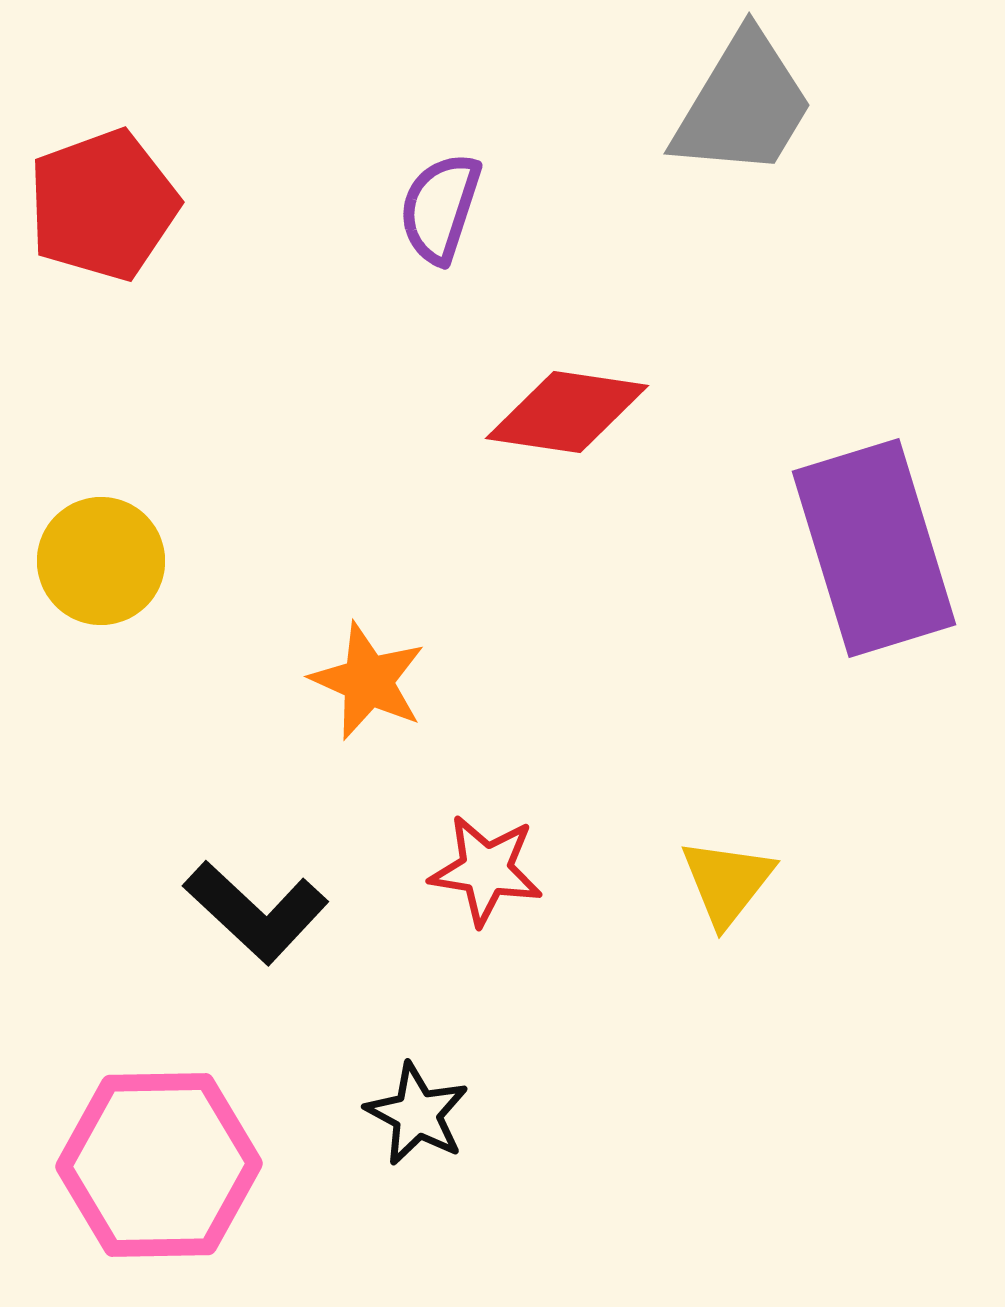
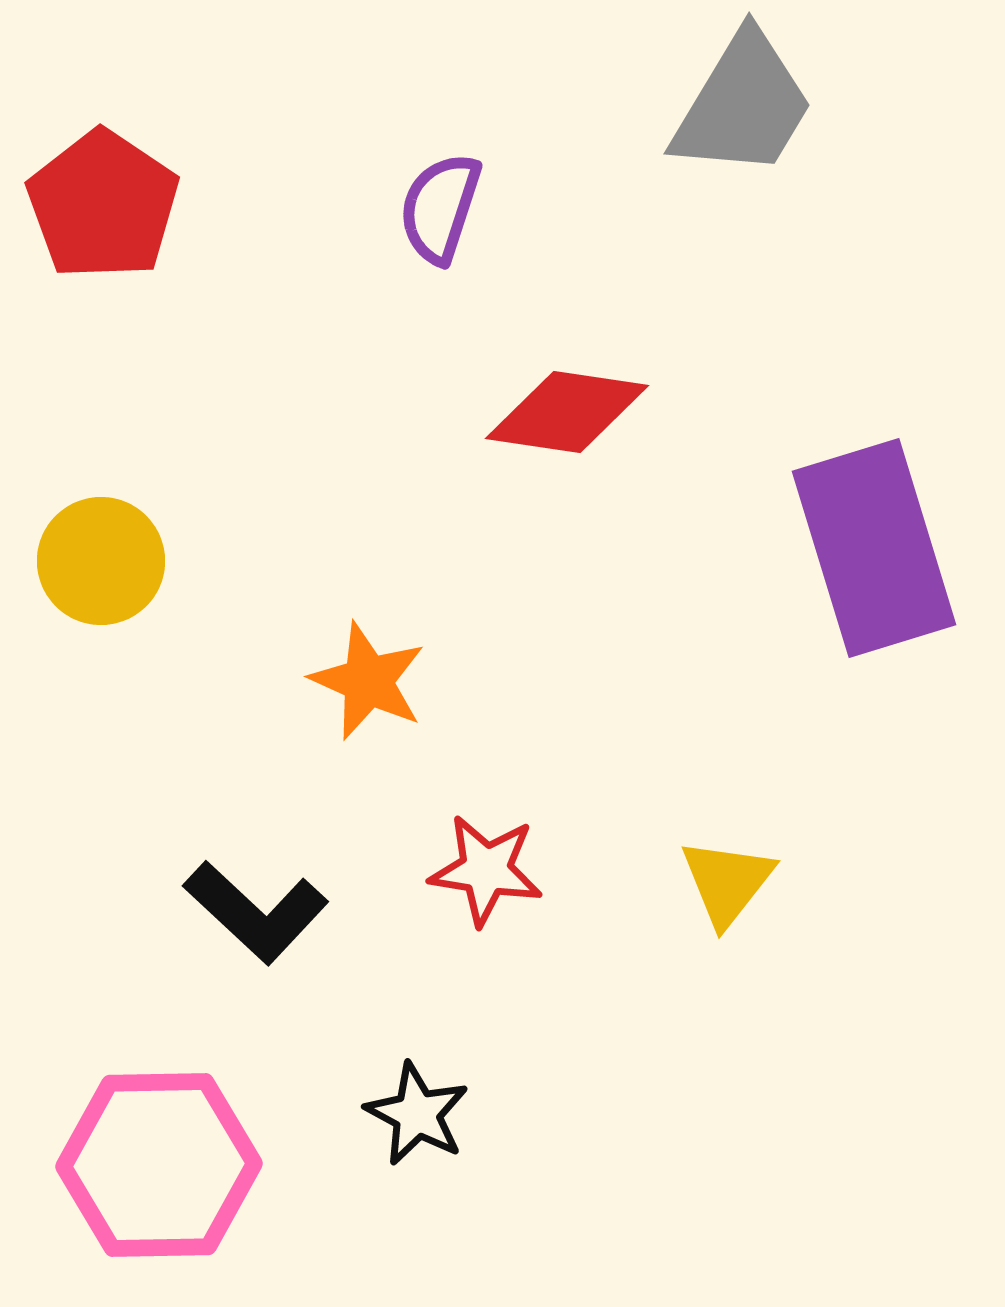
red pentagon: rotated 18 degrees counterclockwise
